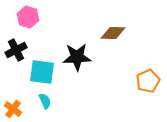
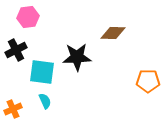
pink hexagon: rotated 25 degrees counterclockwise
orange pentagon: rotated 25 degrees clockwise
orange cross: rotated 30 degrees clockwise
